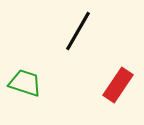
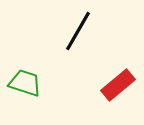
red rectangle: rotated 16 degrees clockwise
